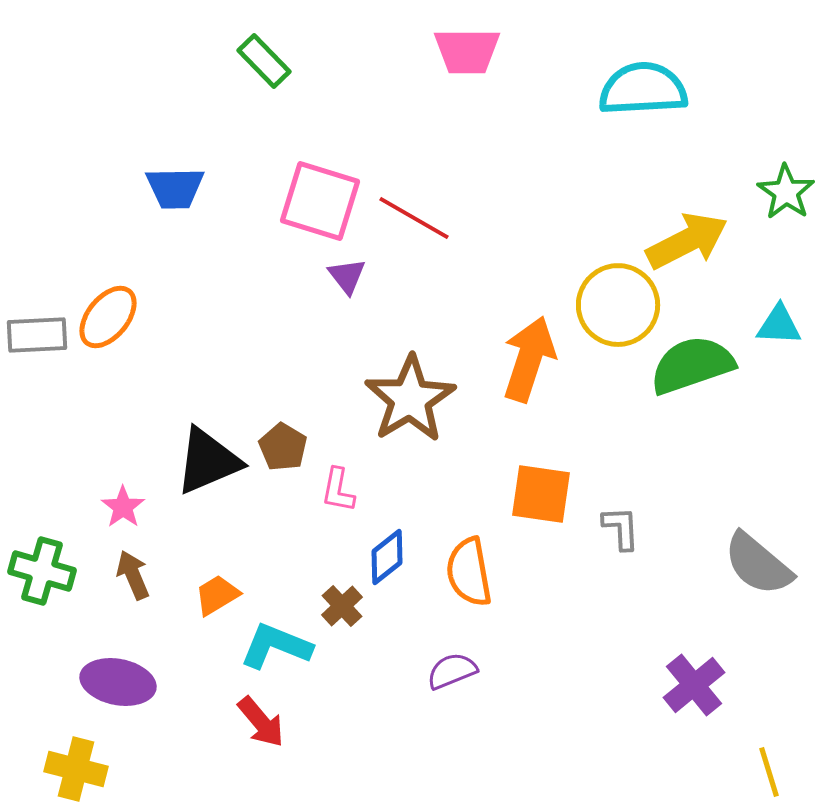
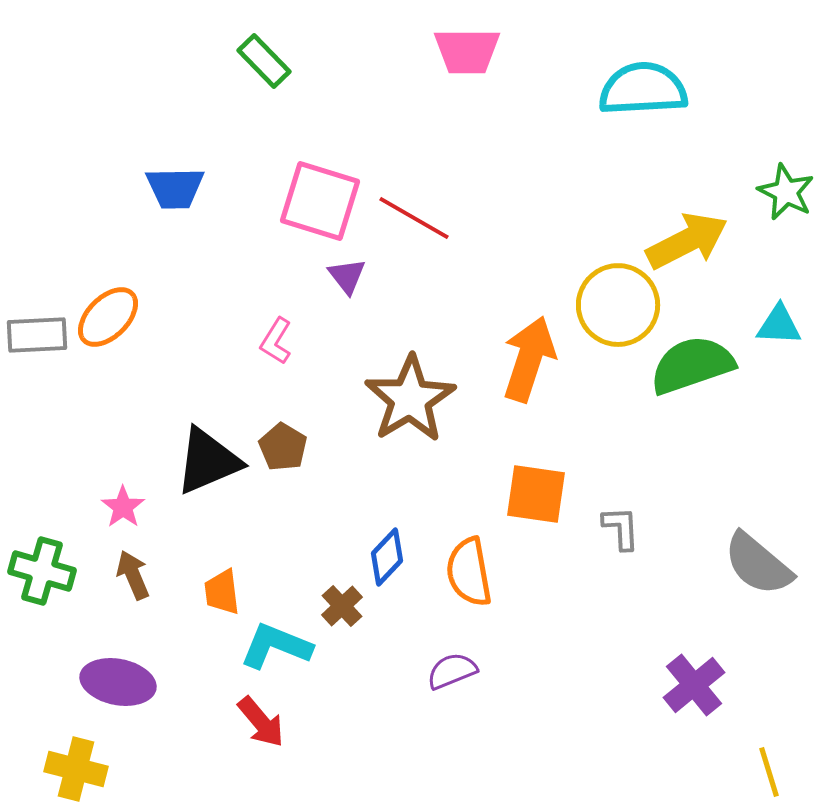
green star: rotated 8 degrees counterclockwise
orange ellipse: rotated 6 degrees clockwise
pink L-shape: moved 62 px left, 149 px up; rotated 21 degrees clockwise
orange square: moved 5 px left
blue diamond: rotated 8 degrees counterclockwise
orange trapezoid: moved 5 px right, 3 px up; rotated 66 degrees counterclockwise
